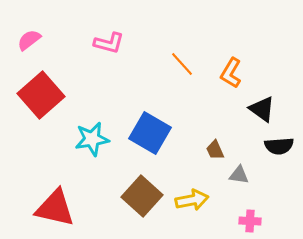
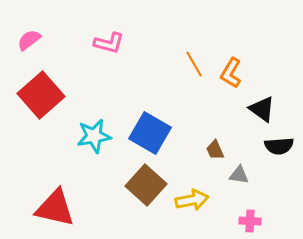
orange line: moved 12 px right; rotated 12 degrees clockwise
cyan star: moved 2 px right, 3 px up
brown square: moved 4 px right, 11 px up
